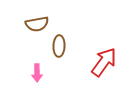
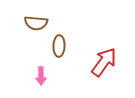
brown semicircle: moved 1 px left, 1 px up; rotated 15 degrees clockwise
pink arrow: moved 4 px right, 3 px down
